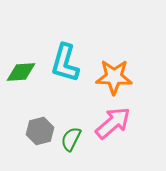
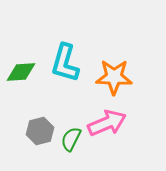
pink arrow: moved 6 px left; rotated 18 degrees clockwise
